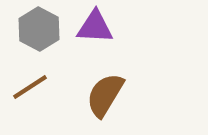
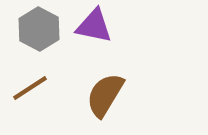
purple triangle: moved 1 px left, 1 px up; rotated 9 degrees clockwise
brown line: moved 1 px down
